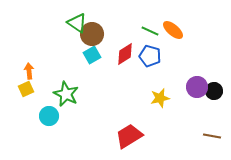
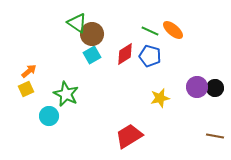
orange arrow: rotated 56 degrees clockwise
black circle: moved 1 px right, 3 px up
brown line: moved 3 px right
